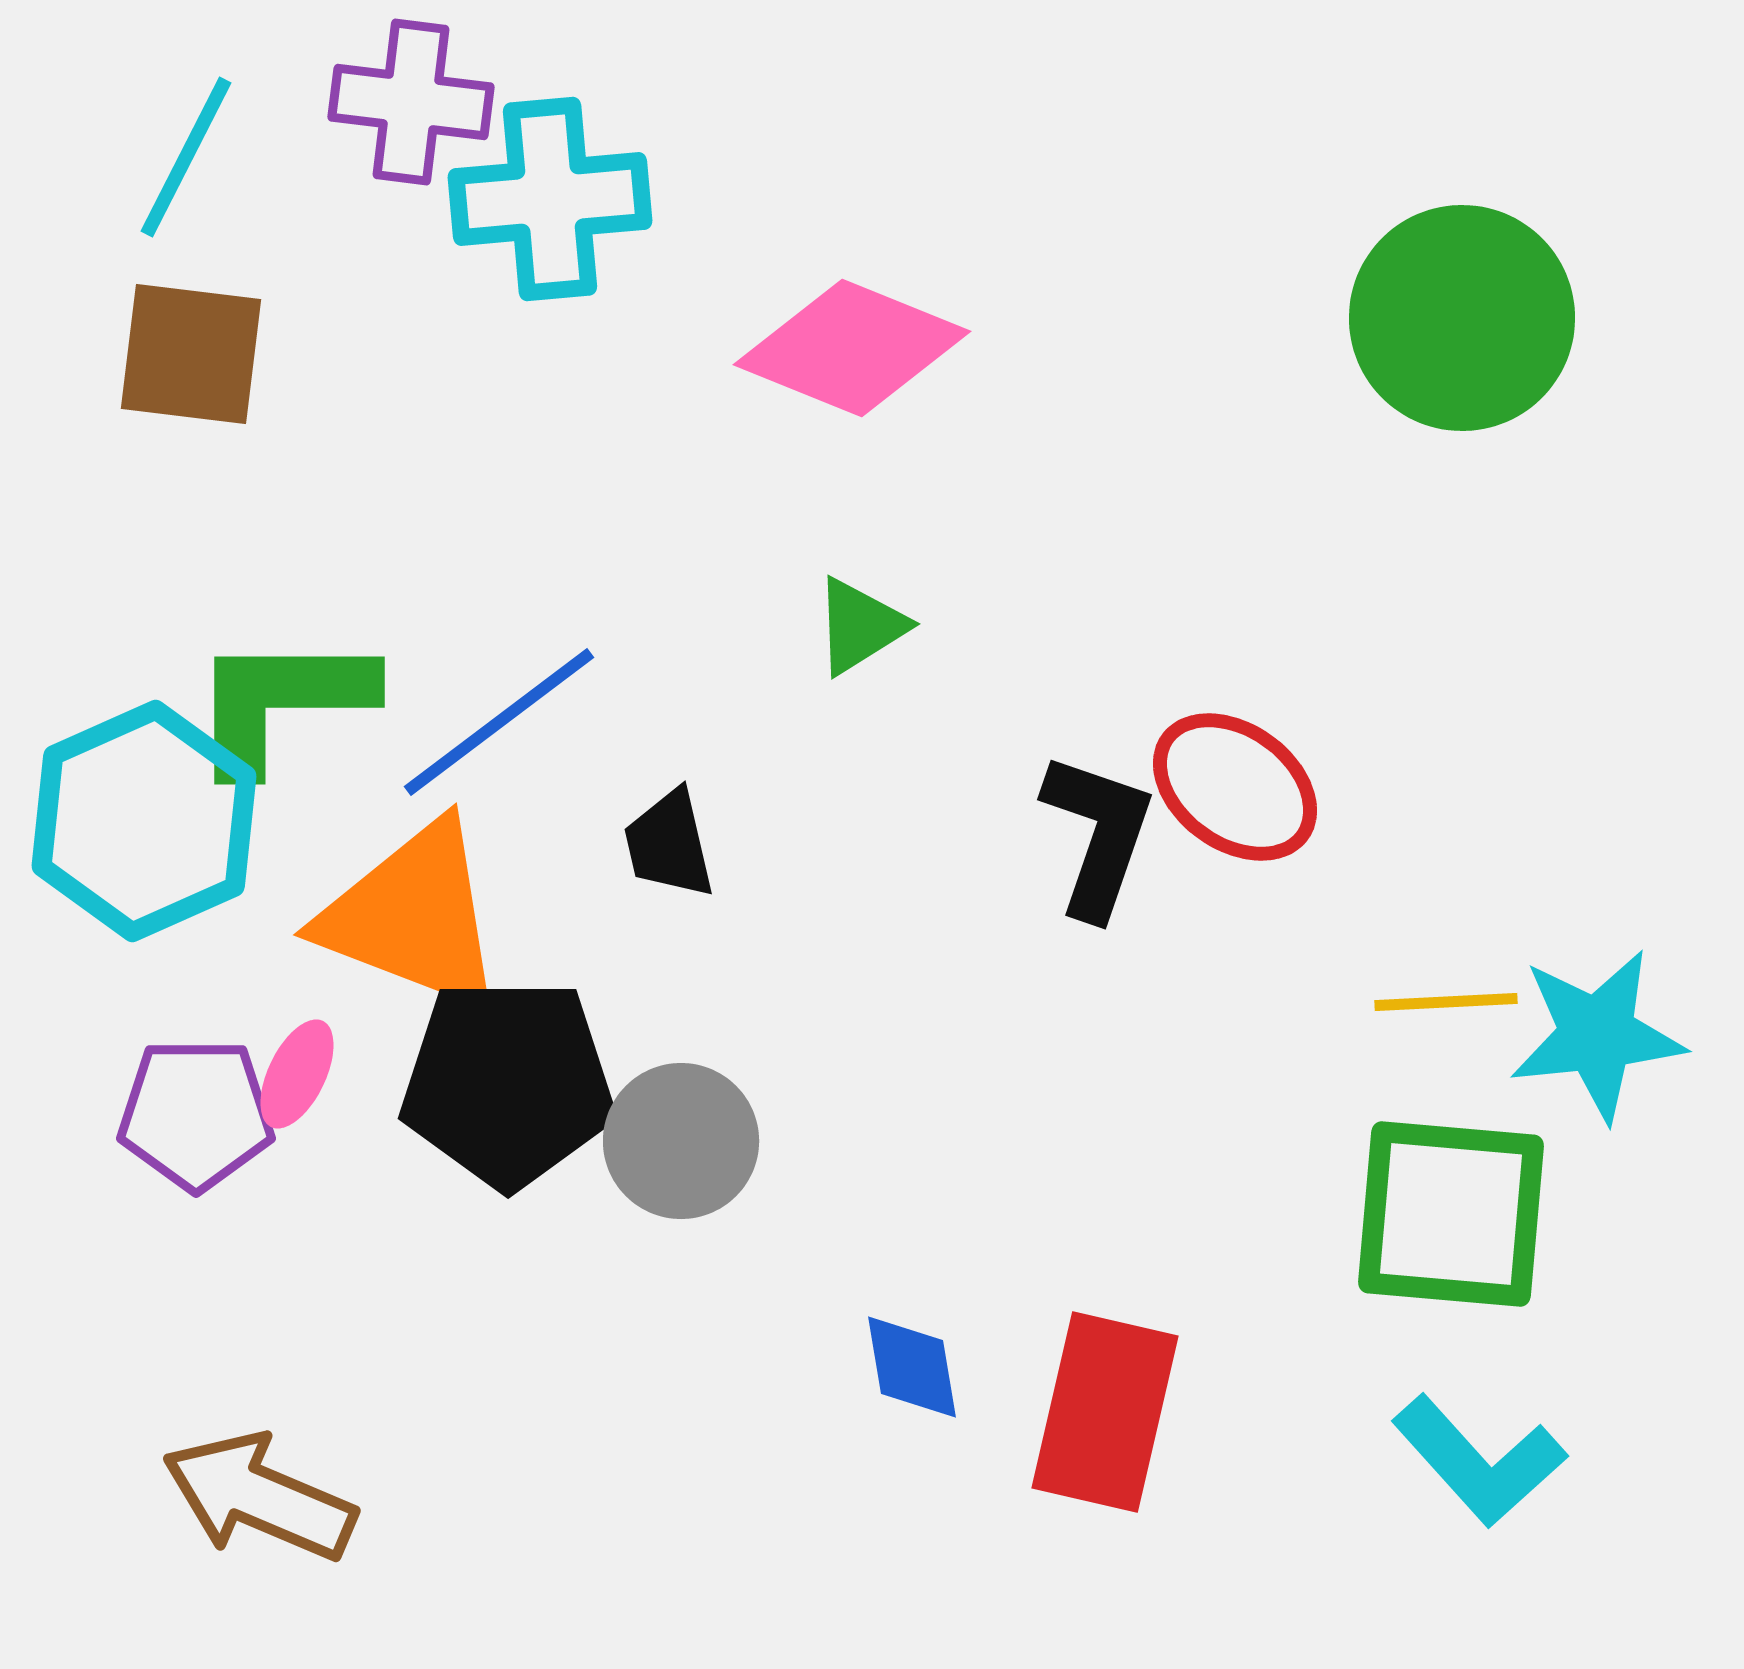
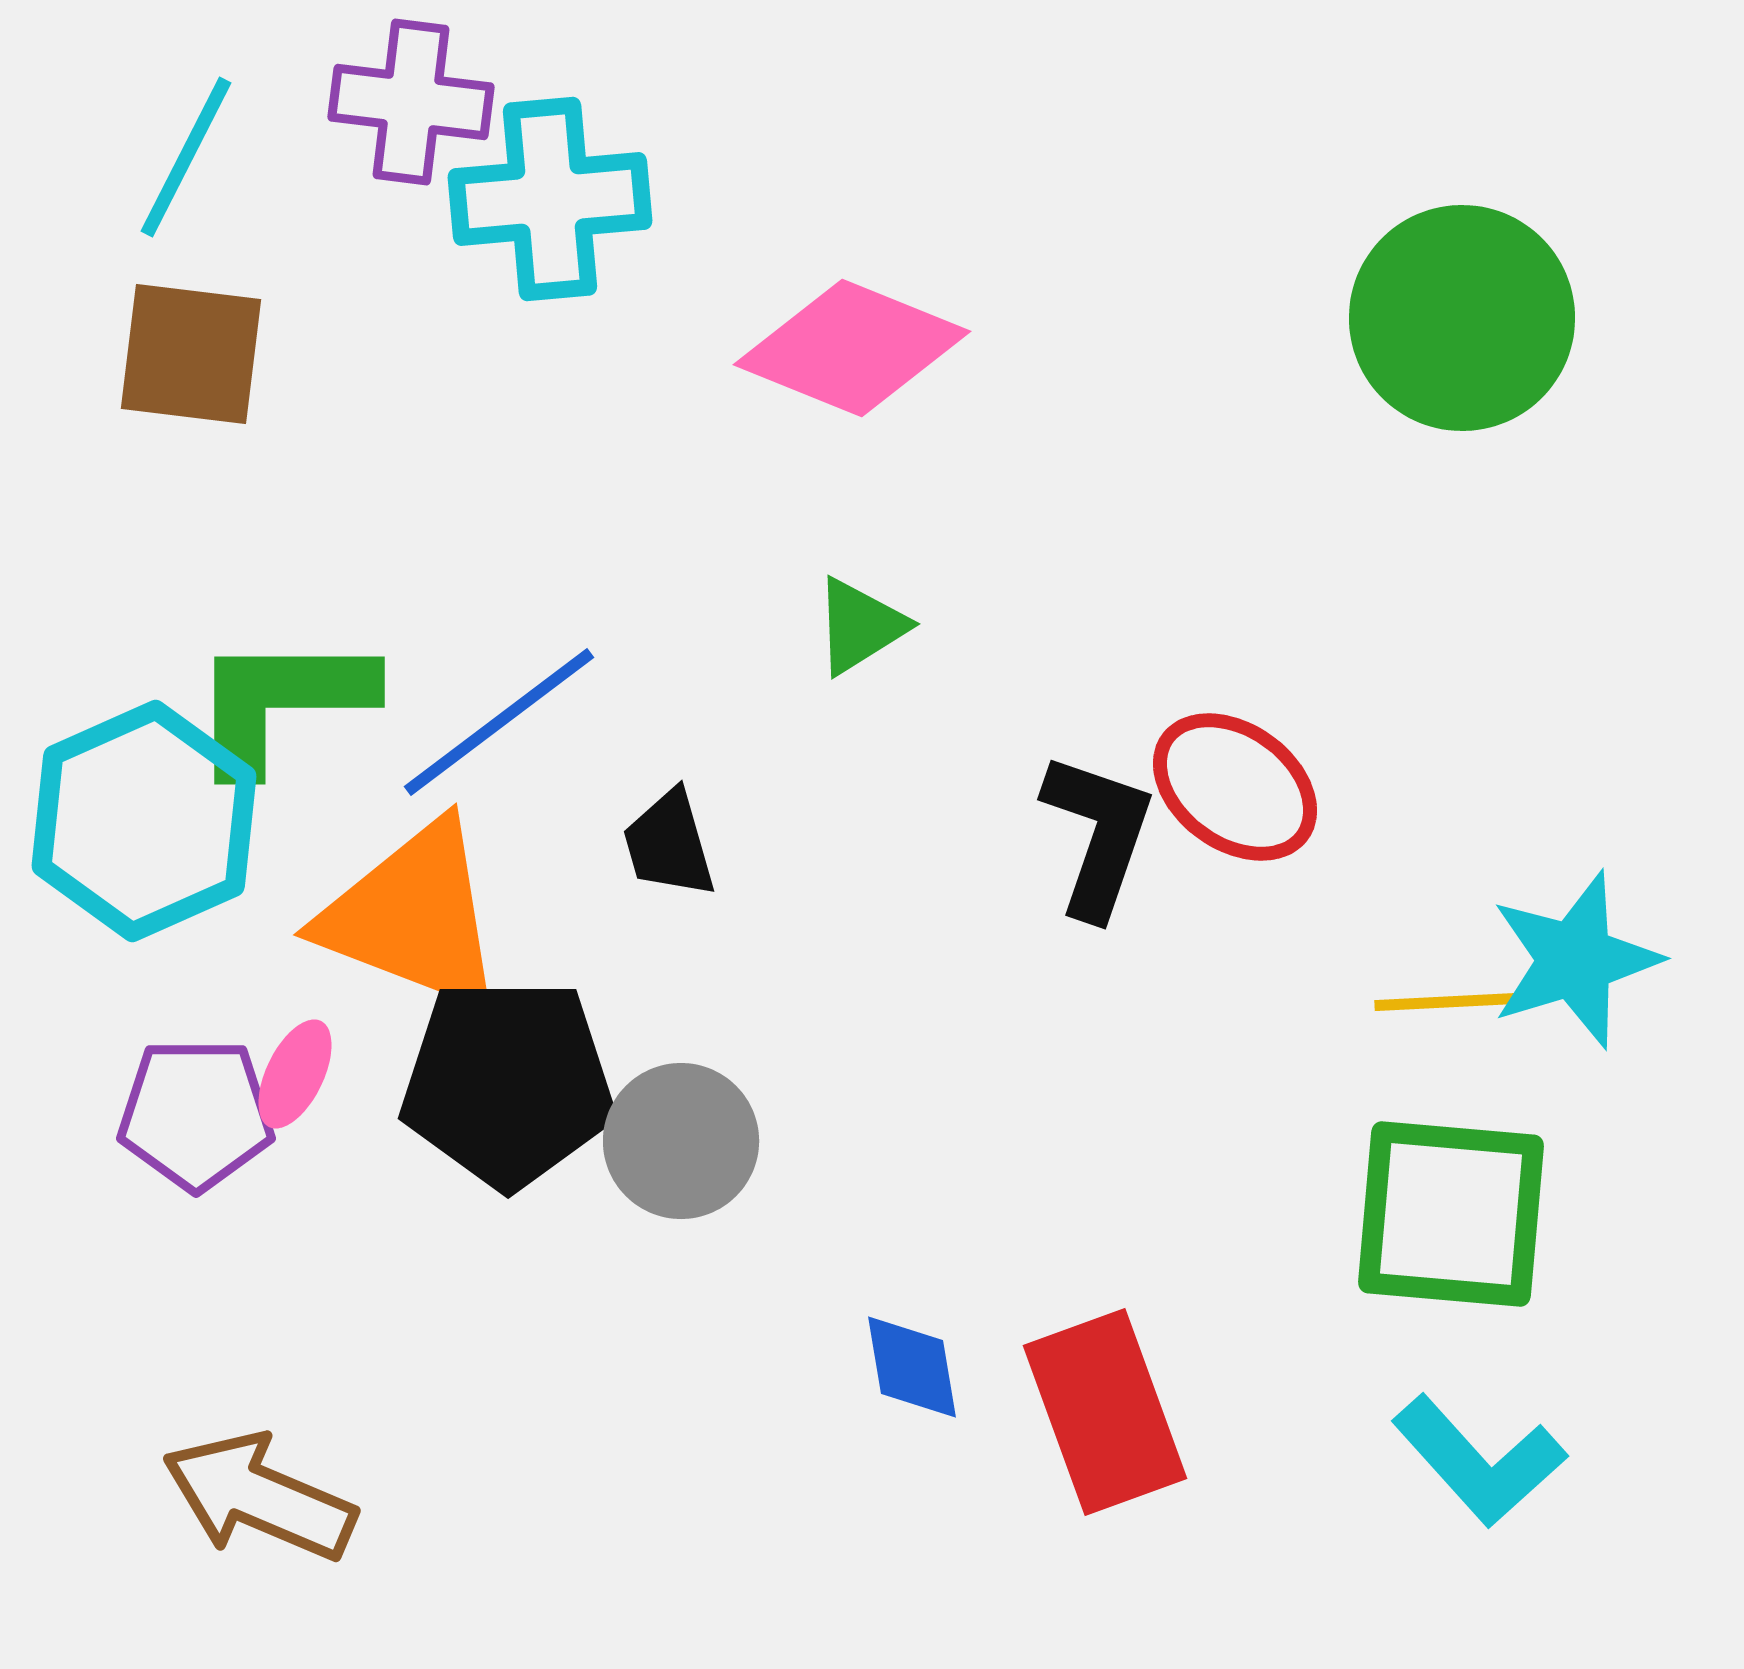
black trapezoid: rotated 3 degrees counterclockwise
cyan star: moved 22 px left, 75 px up; rotated 11 degrees counterclockwise
pink ellipse: moved 2 px left
red rectangle: rotated 33 degrees counterclockwise
